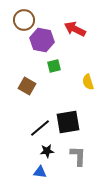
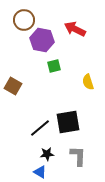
brown square: moved 14 px left
black star: moved 3 px down
blue triangle: rotated 24 degrees clockwise
